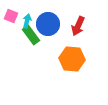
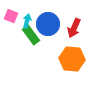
red arrow: moved 4 px left, 2 px down
